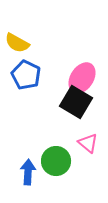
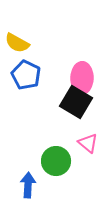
pink ellipse: rotated 32 degrees counterclockwise
blue arrow: moved 13 px down
